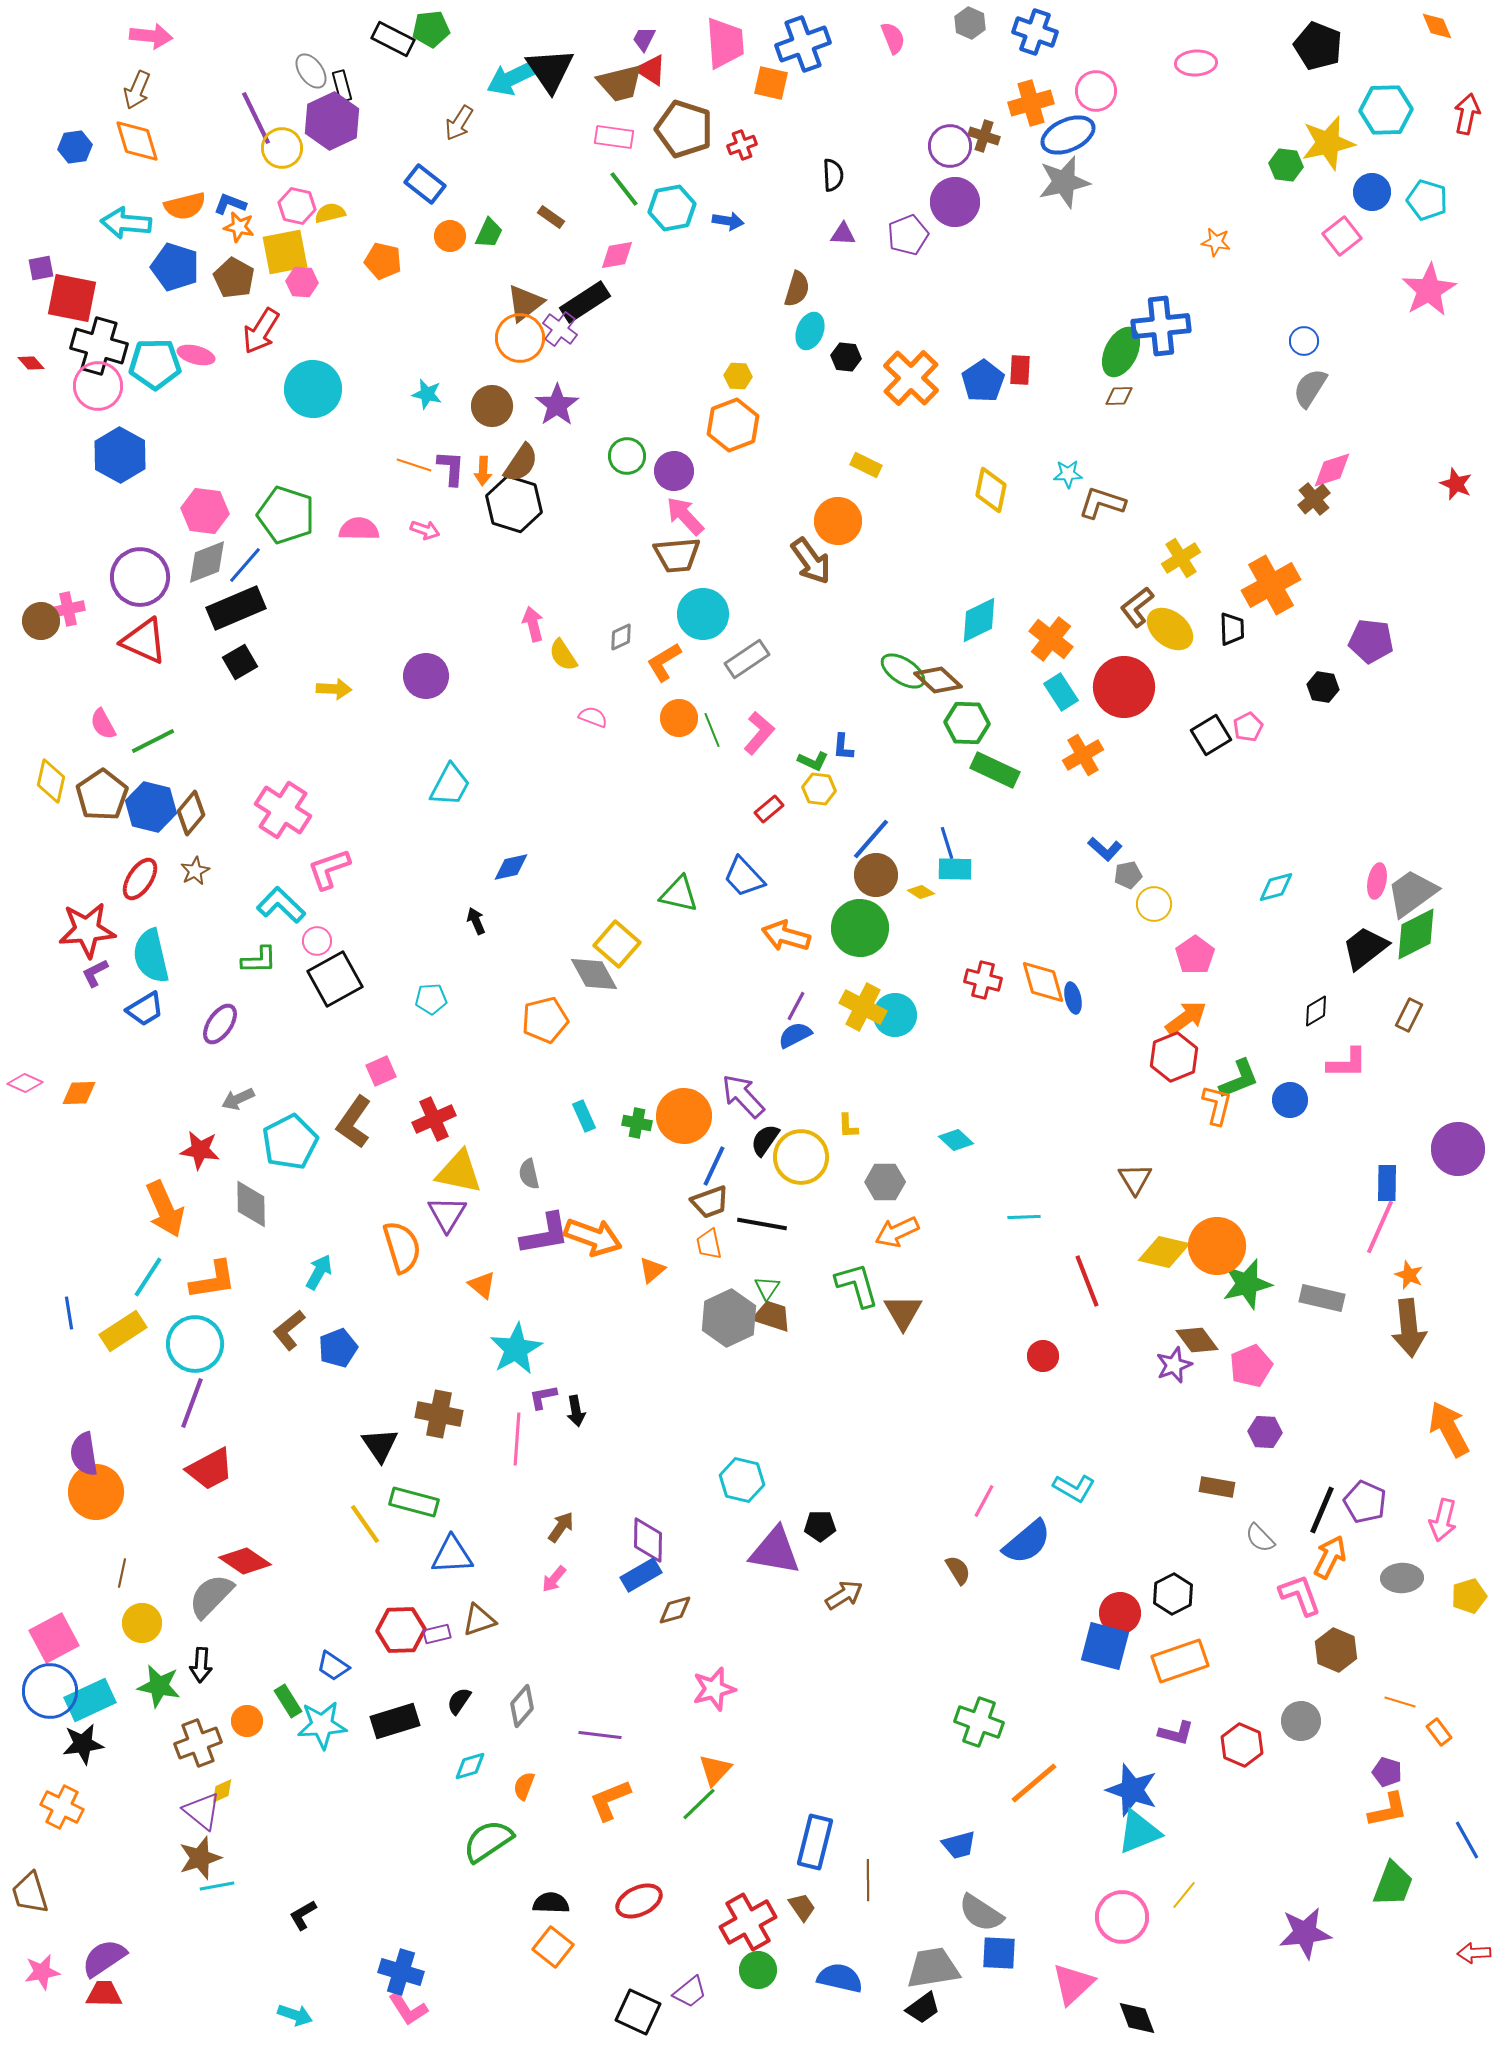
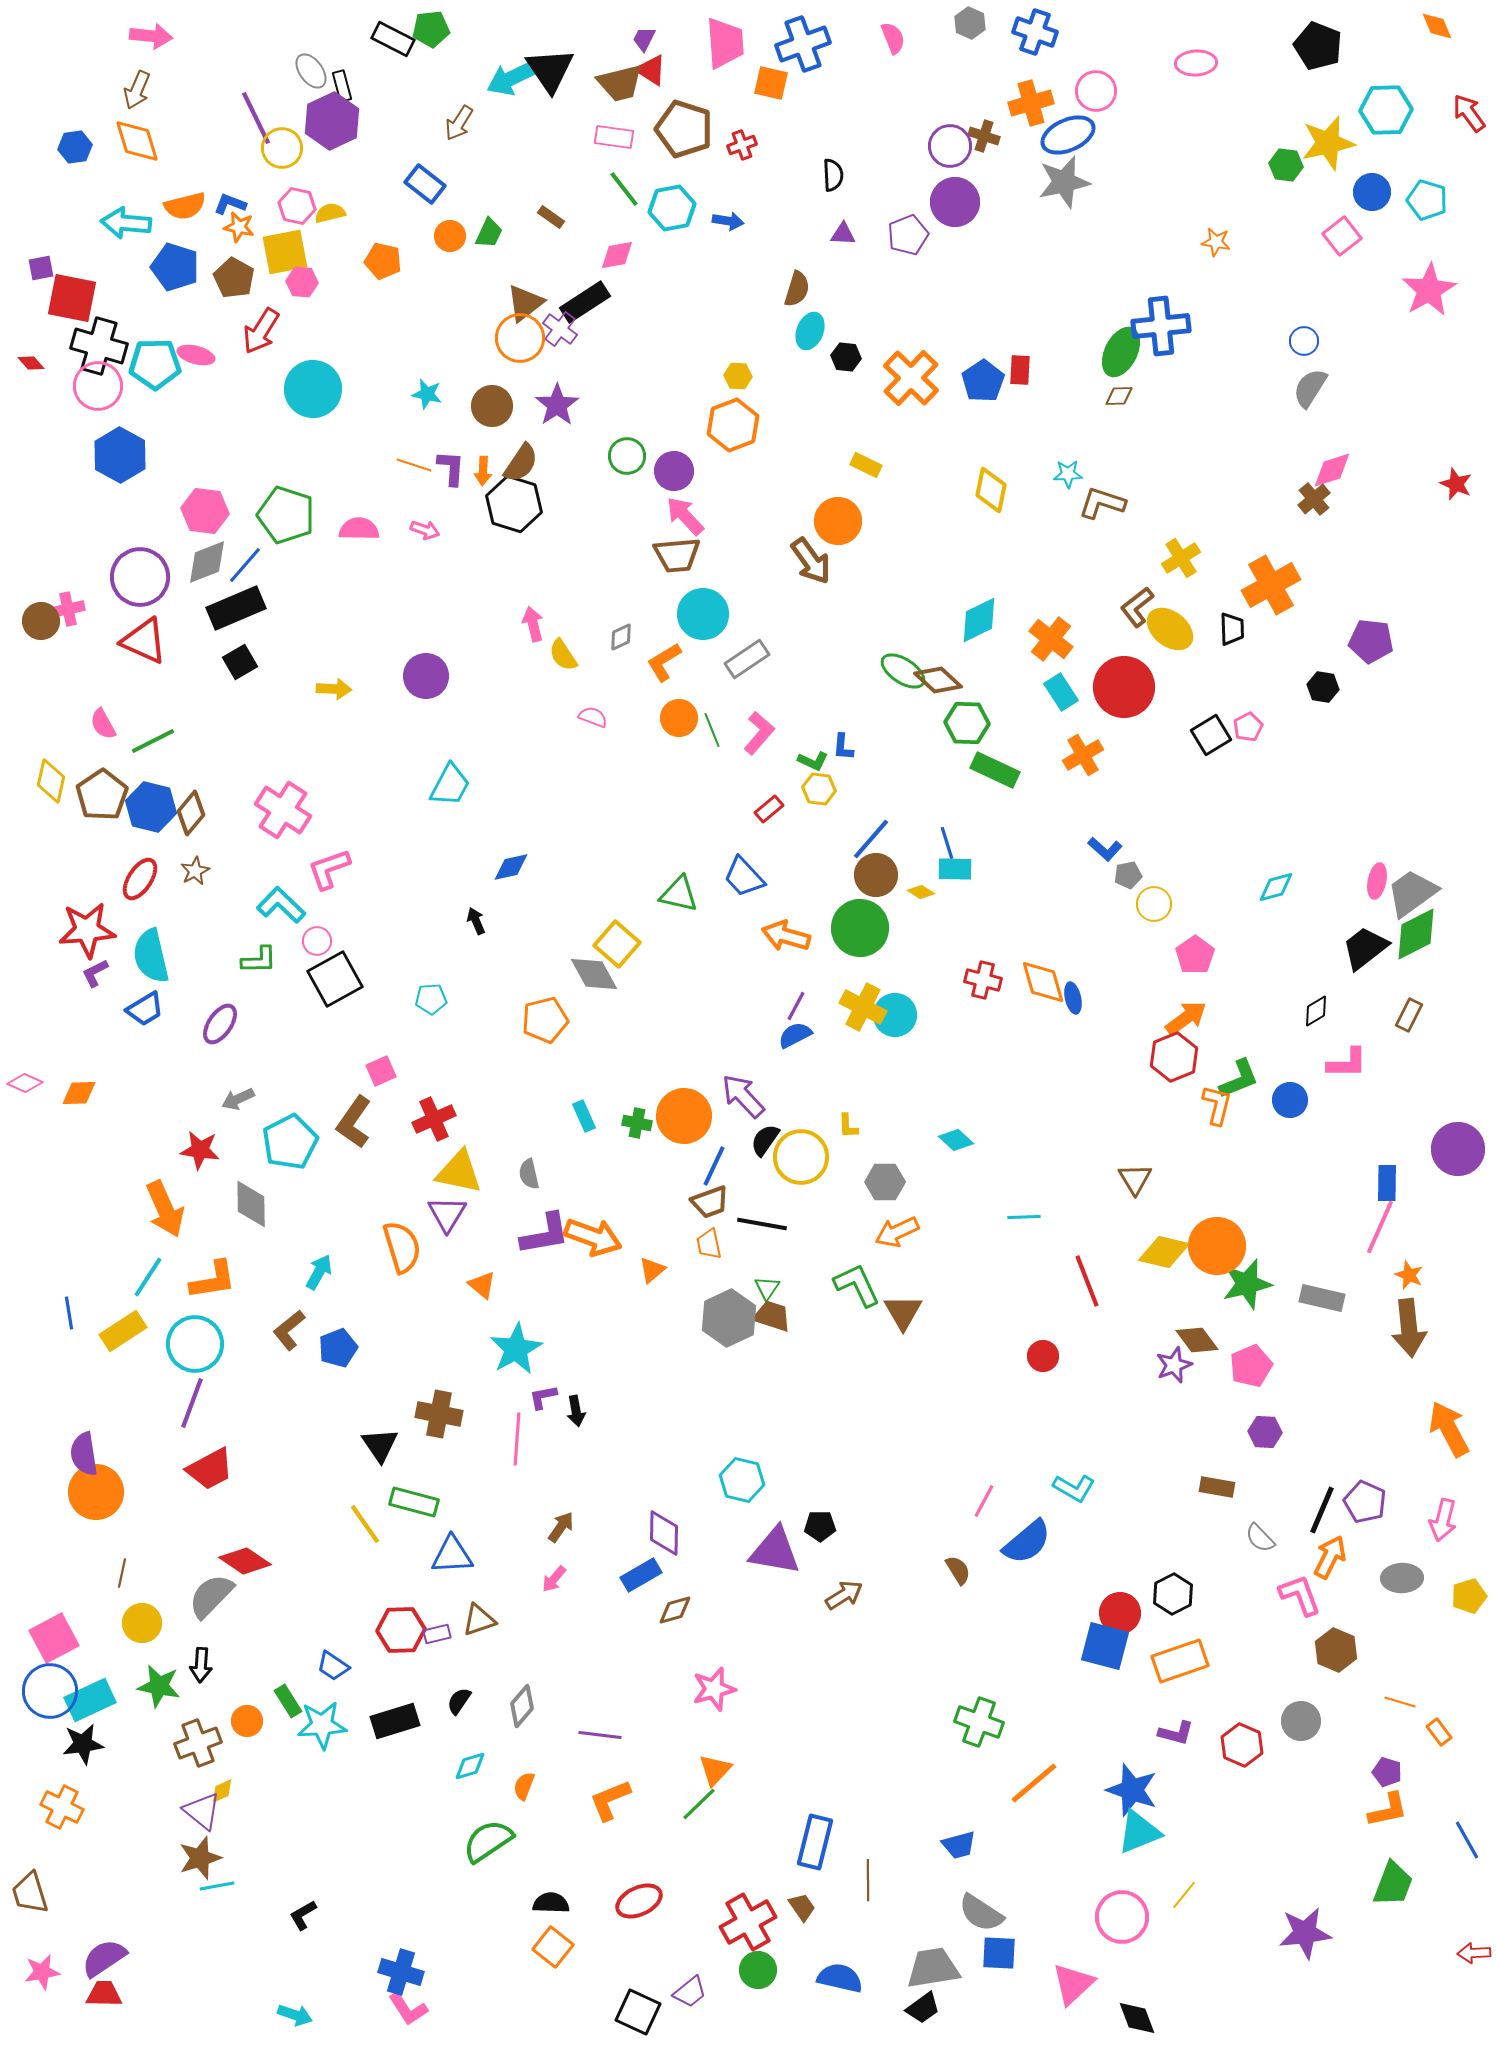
red arrow at (1467, 114): moved 2 px right, 1 px up; rotated 48 degrees counterclockwise
green L-shape at (857, 1285): rotated 9 degrees counterclockwise
purple diamond at (648, 1540): moved 16 px right, 7 px up
